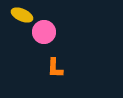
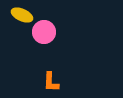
orange L-shape: moved 4 px left, 14 px down
